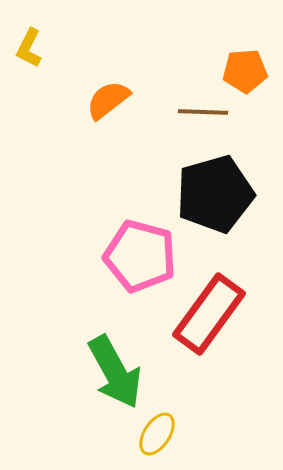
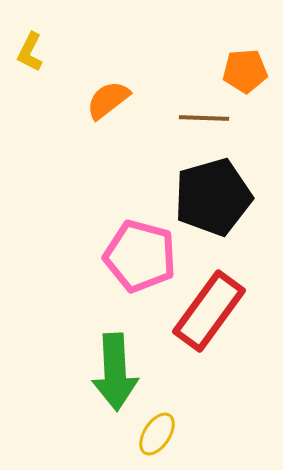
yellow L-shape: moved 1 px right, 4 px down
brown line: moved 1 px right, 6 px down
black pentagon: moved 2 px left, 3 px down
red rectangle: moved 3 px up
green arrow: rotated 26 degrees clockwise
